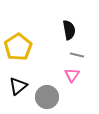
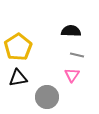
black semicircle: moved 2 px right, 1 px down; rotated 78 degrees counterclockwise
black triangle: moved 8 px up; rotated 30 degrees clockwise
